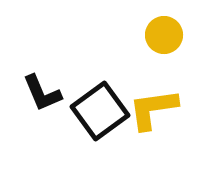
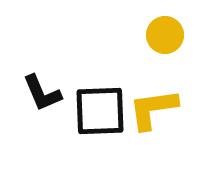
yellow circle: moved 1 px right
black square: rotated 34 degrees clockwise
